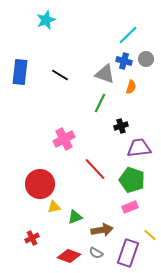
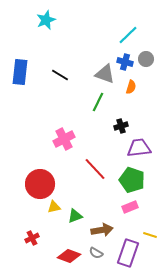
blue cross: moved 1 px right, 1 px down
green line: moved 2 px left, 1 px up
green triangle: moved 1 px up
yellow line: rotated 24 degrees counterclockwise
